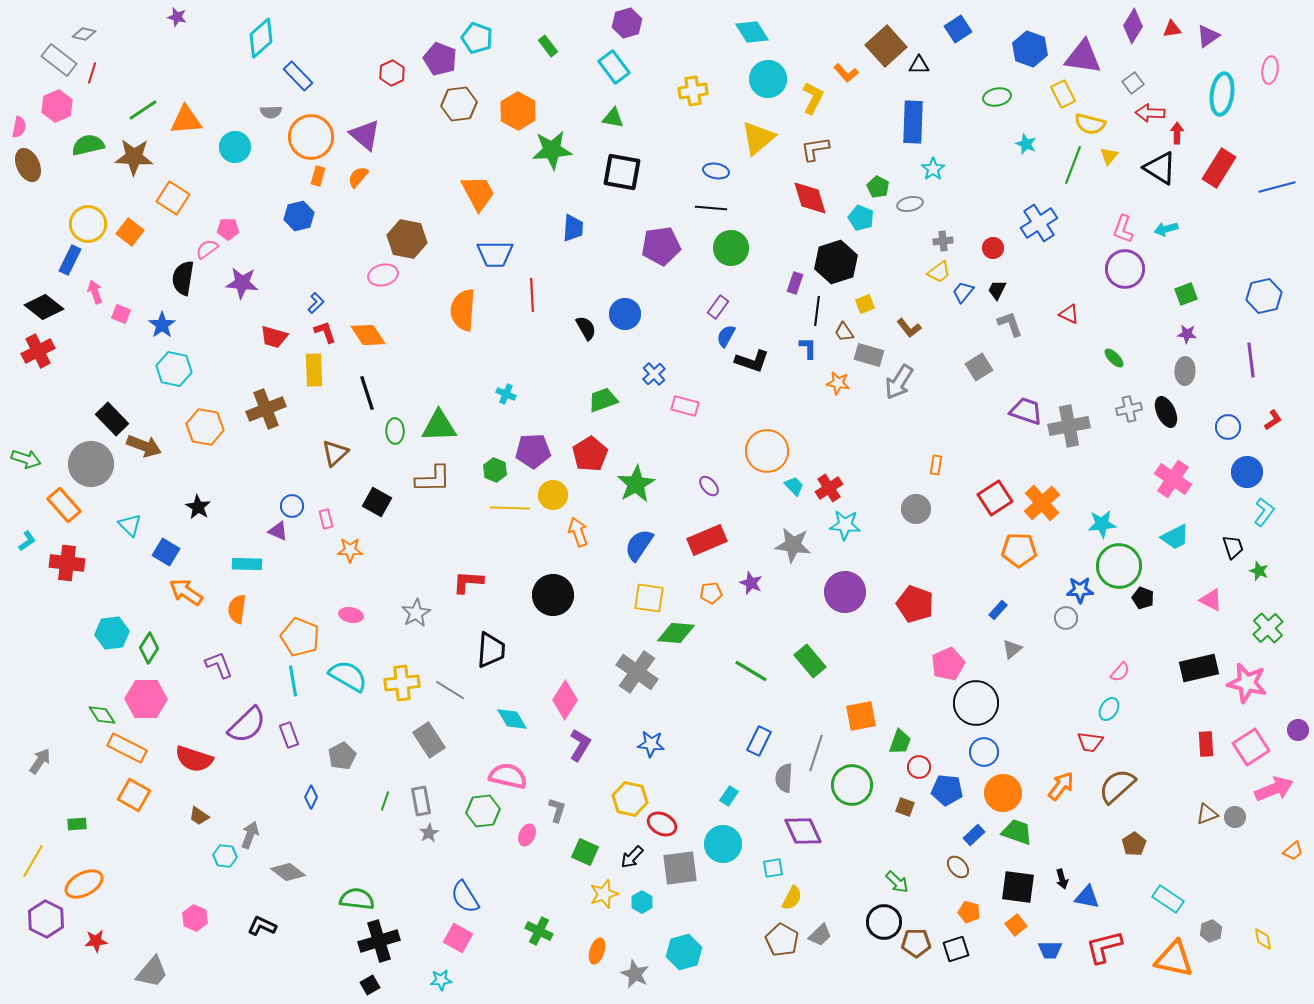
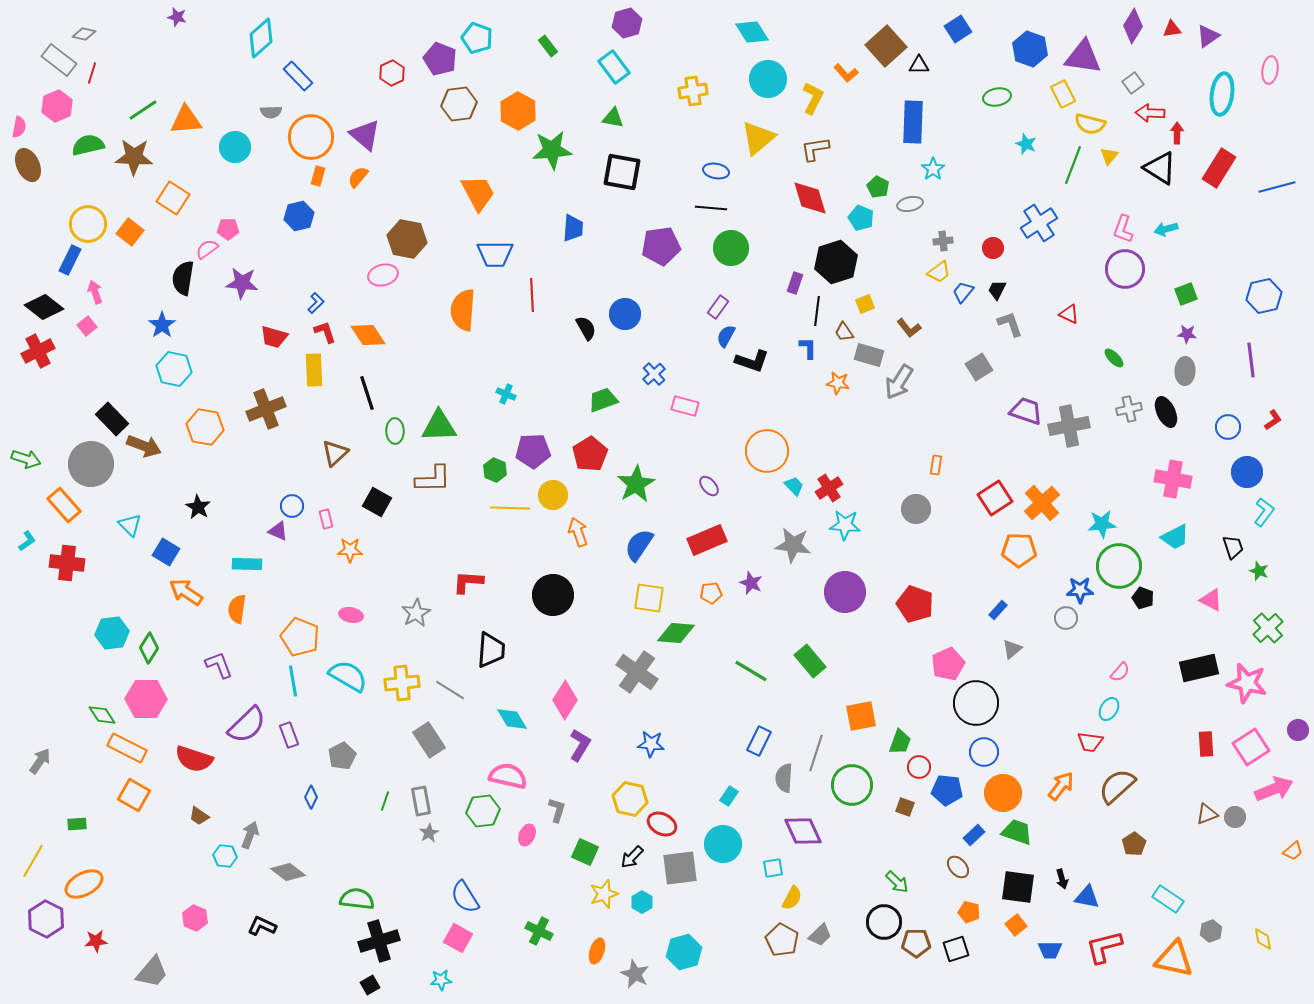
pink square at (121, 314): moved 34 px left, 12 px down; rotated 30 degrees clockwise
pink cross at (1173, 479): rotated 24 degrees counterclockwise
